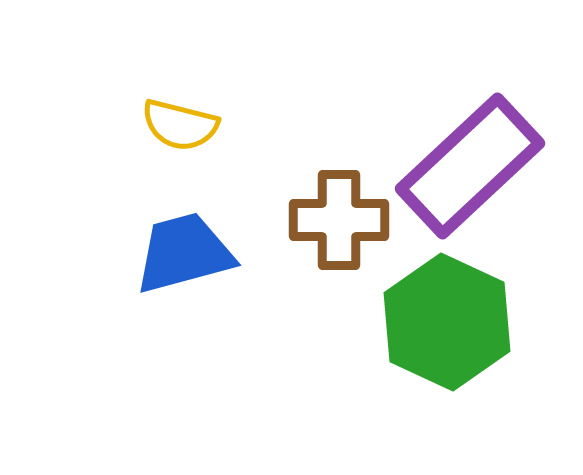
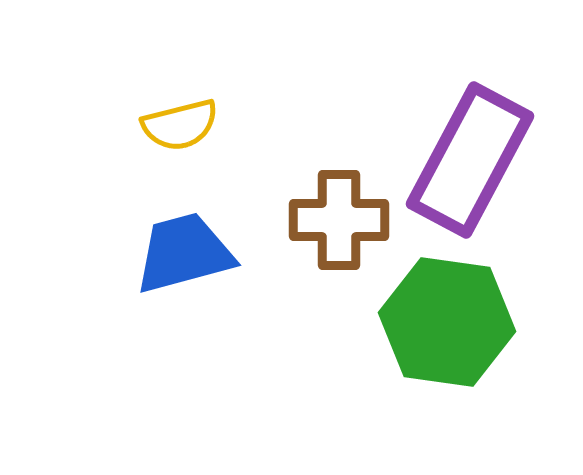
yellow semicircle: rotated 28 degrees counterclockwise
purple rectangle: moved 6 px up; rotated 19 degrees counterclockwise
green hexagon: rotated 17 degrees counterclockwise
